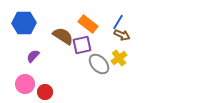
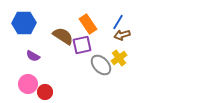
orange rectangle: rotated 18 degrees clockwise
brown arrow: rotated 140 degrees clockwise
purple semicircle: rotated 104 degrees counterclockwise
gray ellipse: moved 2 px right, 1 px down
pink circle: moved 3 px right
